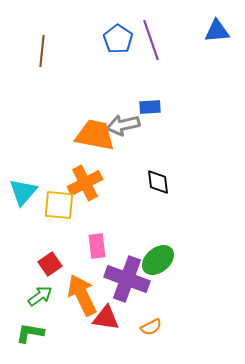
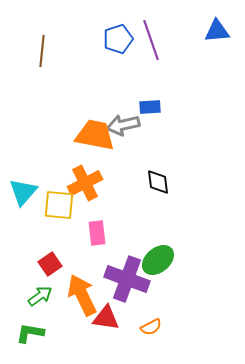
blue pentagon: rotated 20 degrees clockwise
pink rectangle: moved 13 px up
